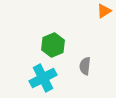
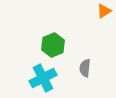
gray semicircle: moved 2 px down
